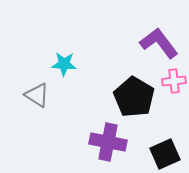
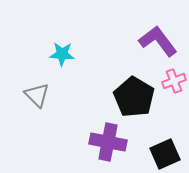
purple L-shape: moved 1 px left, 2 px up
cyan star: moved 2 px left, 10 px up
pink cross: rotated 15 degrees counterclockwise
gray triangle: rotated 12 degrees clockwise
